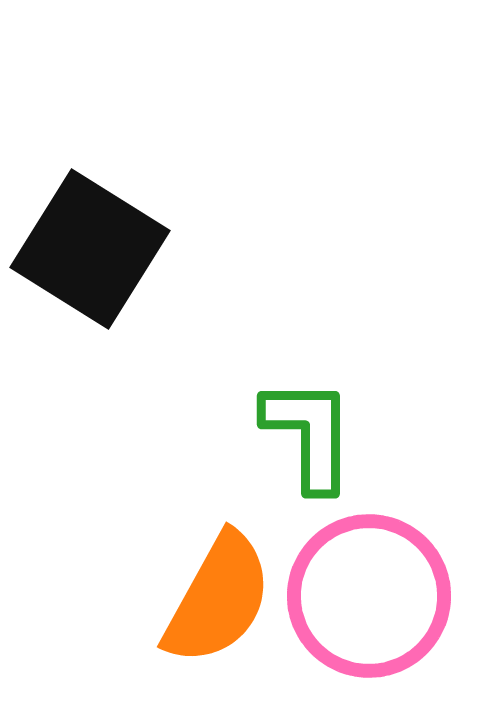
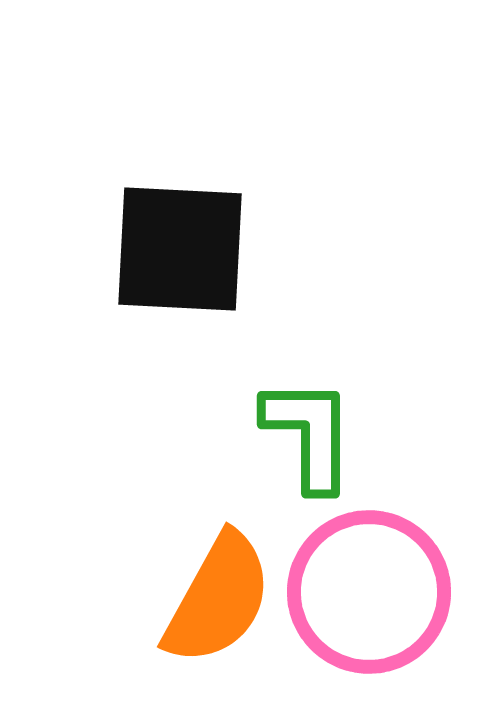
black square: moved 90 px right; rotated 29 degrees counterclockwise
pink circle: moved 4 px up
